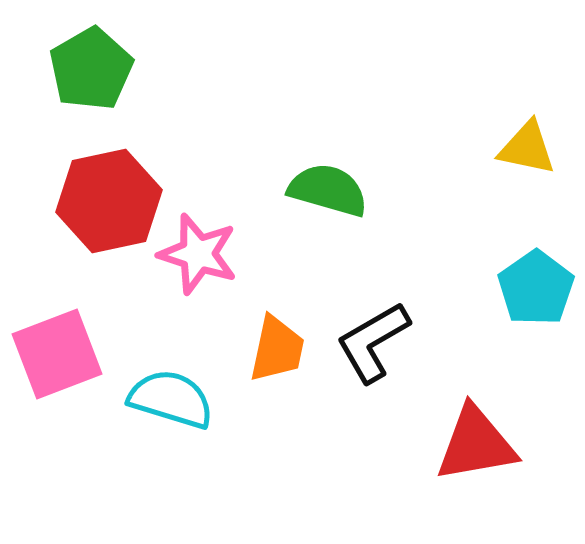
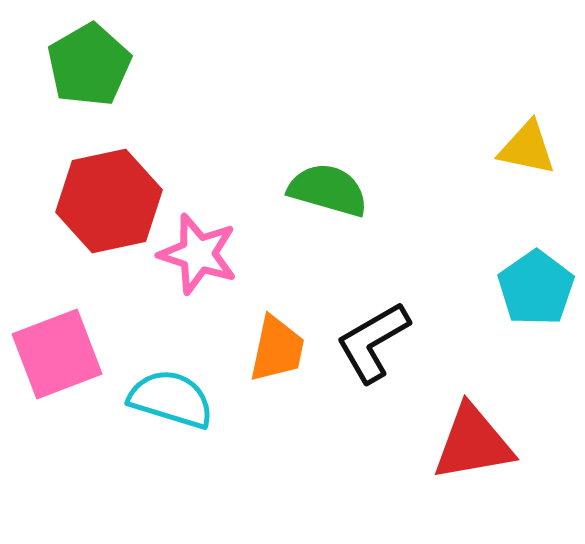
green pentagon: moved 2 px left, 4 px up
red triangle: moved 3 px left, 1 px up
